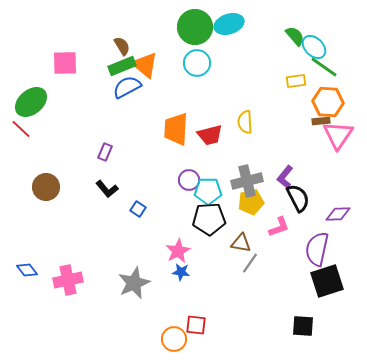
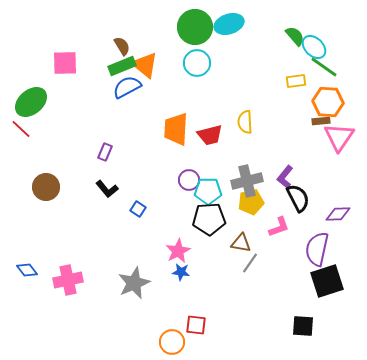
pink triangle at (338, 135): moved 1 px right, 2 px down
orange circle at (174, 339): moved 2 px left, 3 px down
